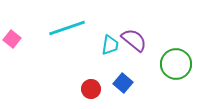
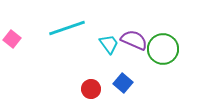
purple semicircle: rotated 16 degrees counterclockwise
cyan trapezoid: moved 1 px left, 1 px up; rotated 45 degrees counterclockwise
green circle: moved 13 px left, 15 px up
